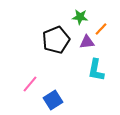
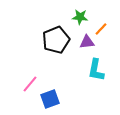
blue square: moved 3 px left, 1 px up; rotated 12 degrees clockwise
